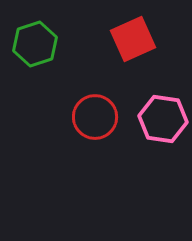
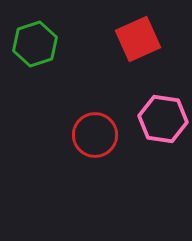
red square: moved 5 px right
red circle: moved 18 px down
